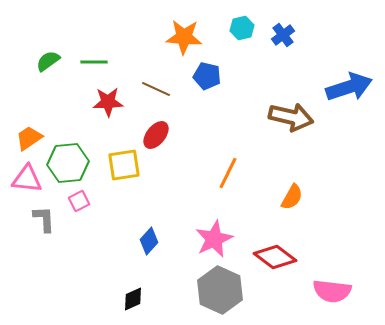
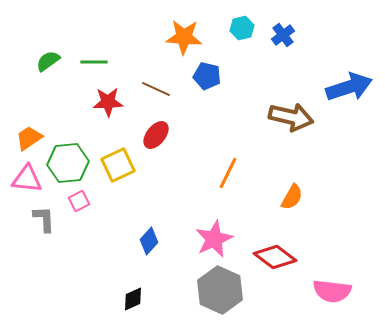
yellow square: moved 6 px left; rotated 16 degrees counterclockwise
